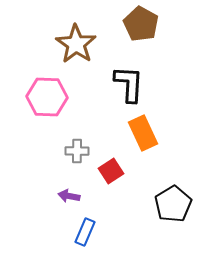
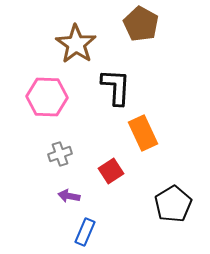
black L-shape: moved 13 px left, 3 px down
gray cross: moved 17 px left, 3 px down; rotated 20 degrees counterclockwise
